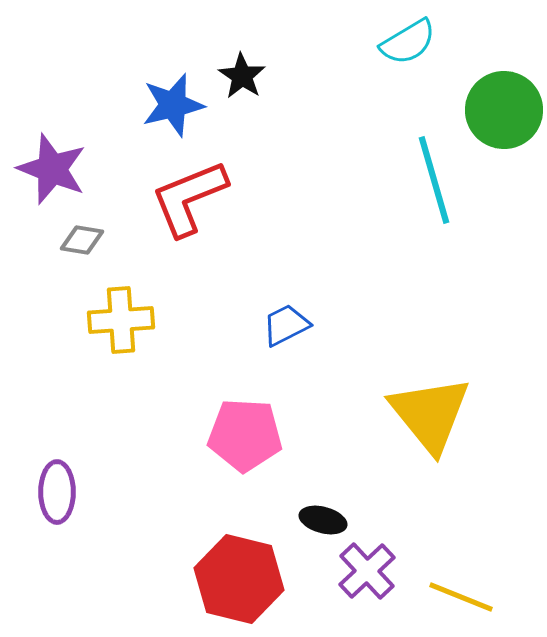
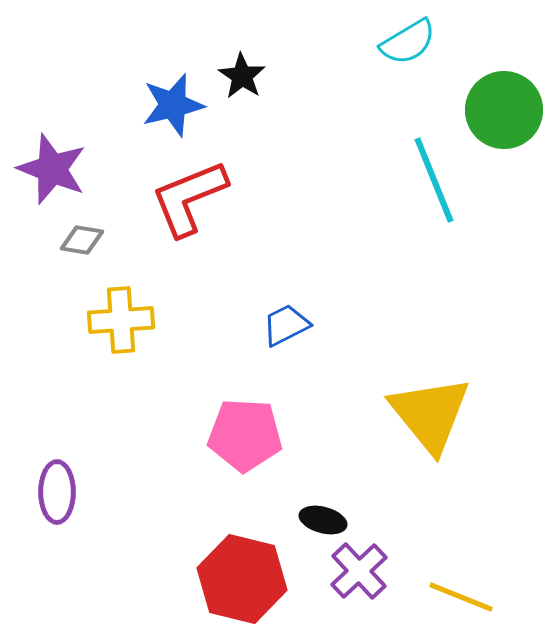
cyan line: rotated 6 degrees counterclockwise
purple cross: moved 8 px left
red hexagon: moved 3 px right
